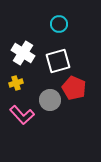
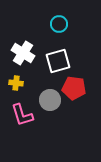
yellow cross: rotated 24 degrees clockwise
red pentagon: rotated 15 degrees counterclockwise
pink L-shape: rotated 25 degrees clockwise
